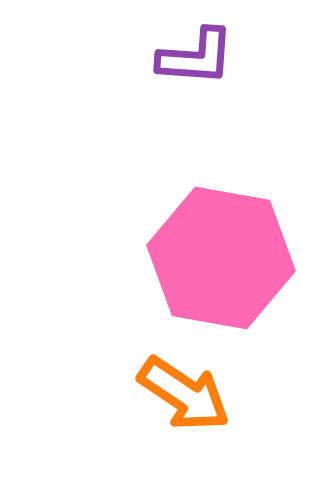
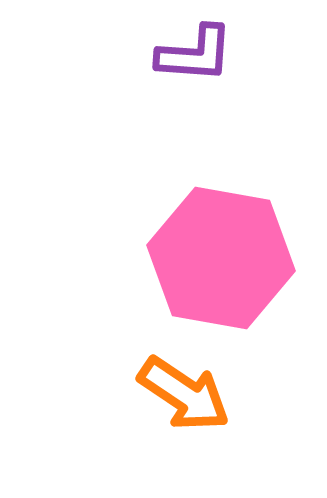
purple L-shape: moved 1 px left, 3 px up
